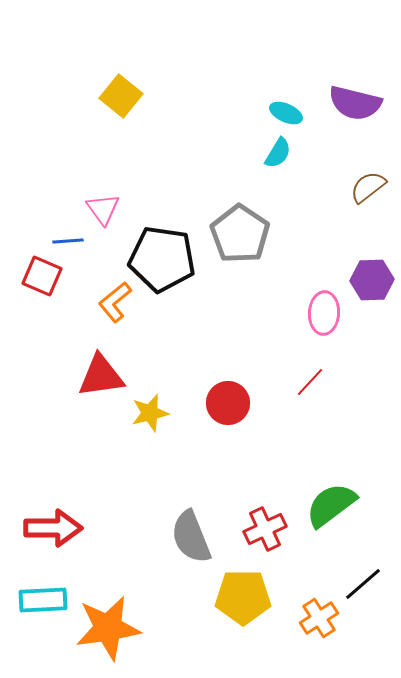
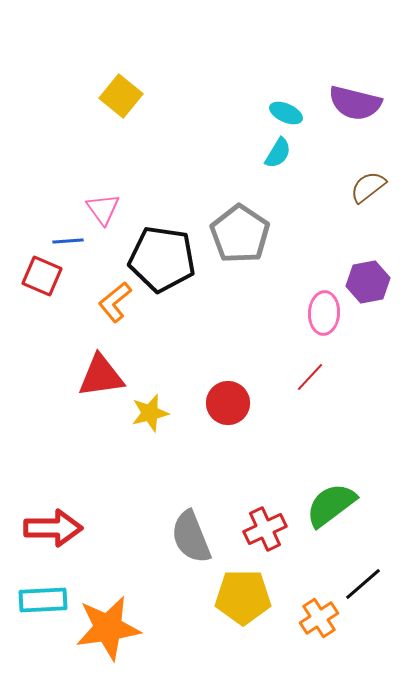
purple hexagon: moved 4 px left, 2 px down; rotated 9 degrees counterclockwise
red line: moved 5 px up
